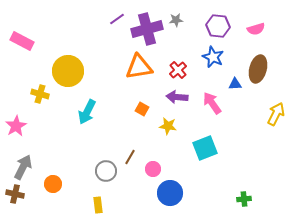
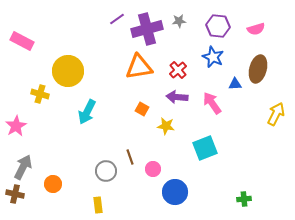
gray star: moved 3 px right, 1 px down
yellow star: moved 2 px left
brown line: rotated 49 degrees counterclockwise
blue circle: moved 5 px right, 1 px up
